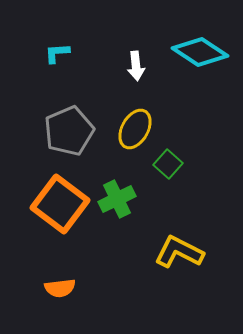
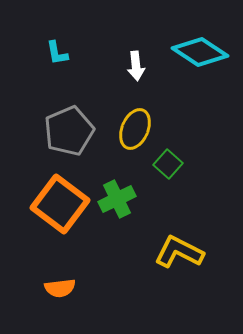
cyan L-shape: rotated 96 degrees counterclockwise
yellow ellipse: rotated 6 degrees counterclockwise
